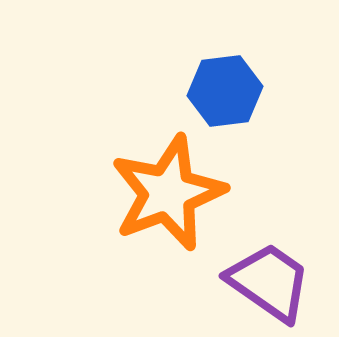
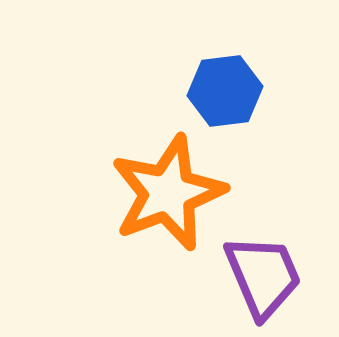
purple trapezoid: moved 6 px left, 6 px up; rotated 32 degrees clockwise
